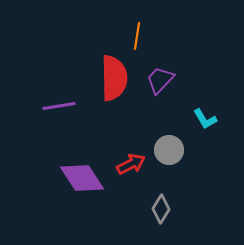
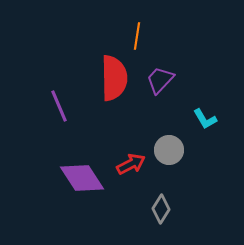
purple line: rotated 76 degrees clockwise
